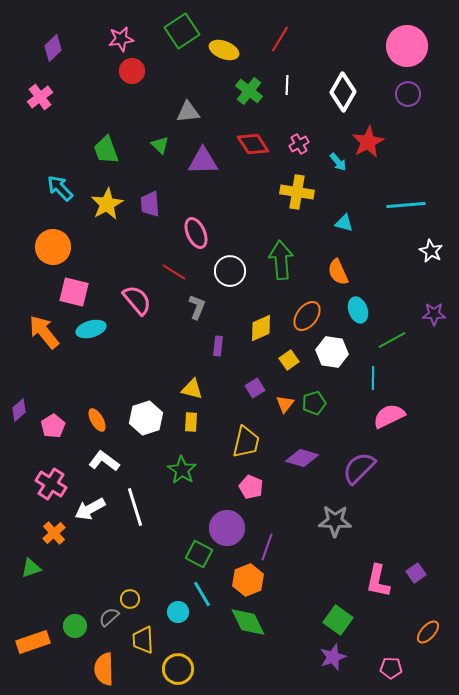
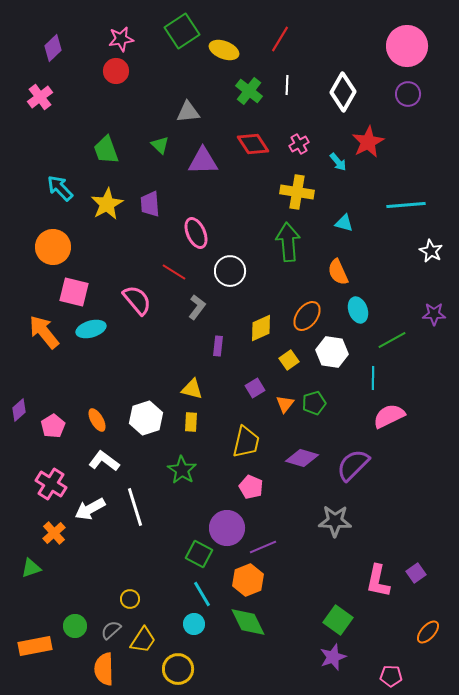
red circle at (132, 71): moved 16 px left
green arrow at (281, 260): moved 7 px right, 18 px up
gray L-shape at (197, 307): rotated 15 degrees clockwise
purple semicircle at (359, 468): moved 6 px left, 3 px up
purple line at (267, 547): moved 4 px left; rotated 48 degrees clockwise
cyan circle at (178, 612): moved 16 px right, 12 px down
gray semicircle at (109, 617): moved 2 px right, 13 px down
yellow trapezoid at (143, 640): rotated 144 degrees counterclockwise
orange rectangle at (33, 642): moved 2 px right, 4 px down; rotated 8 degrees clockwise
pink pentagon at (391, 668): moved 8 px down
